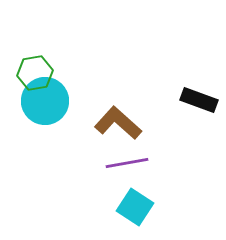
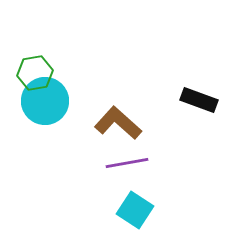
cyan square: moved 3 px down
